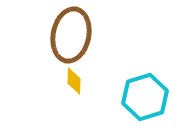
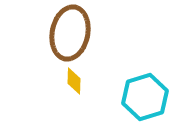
brown ellipse: moved 1 px left, 2 px up
